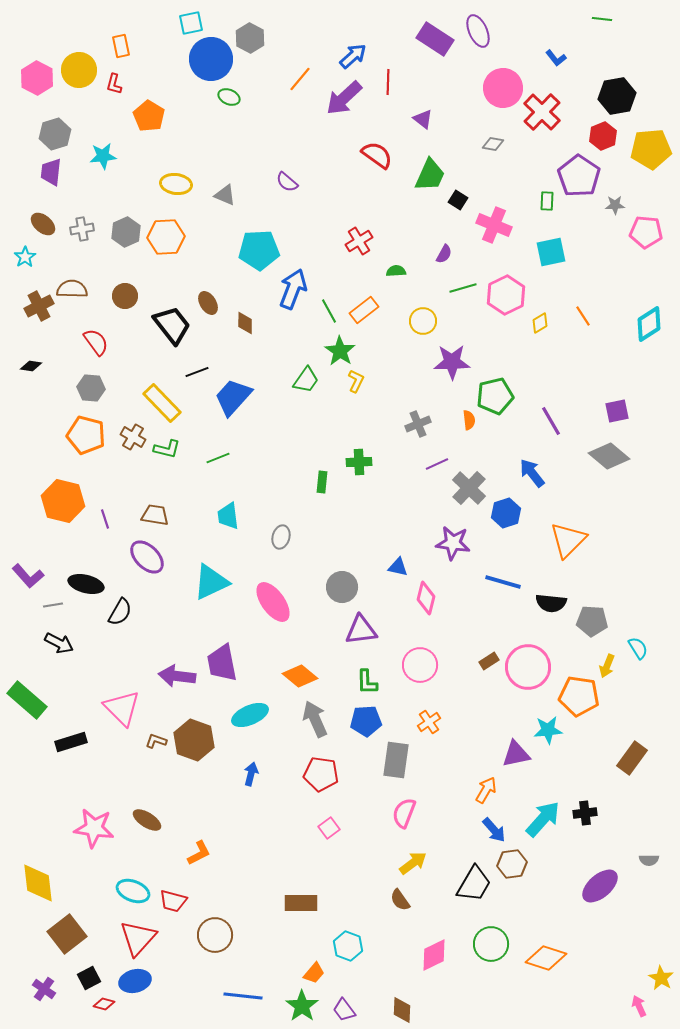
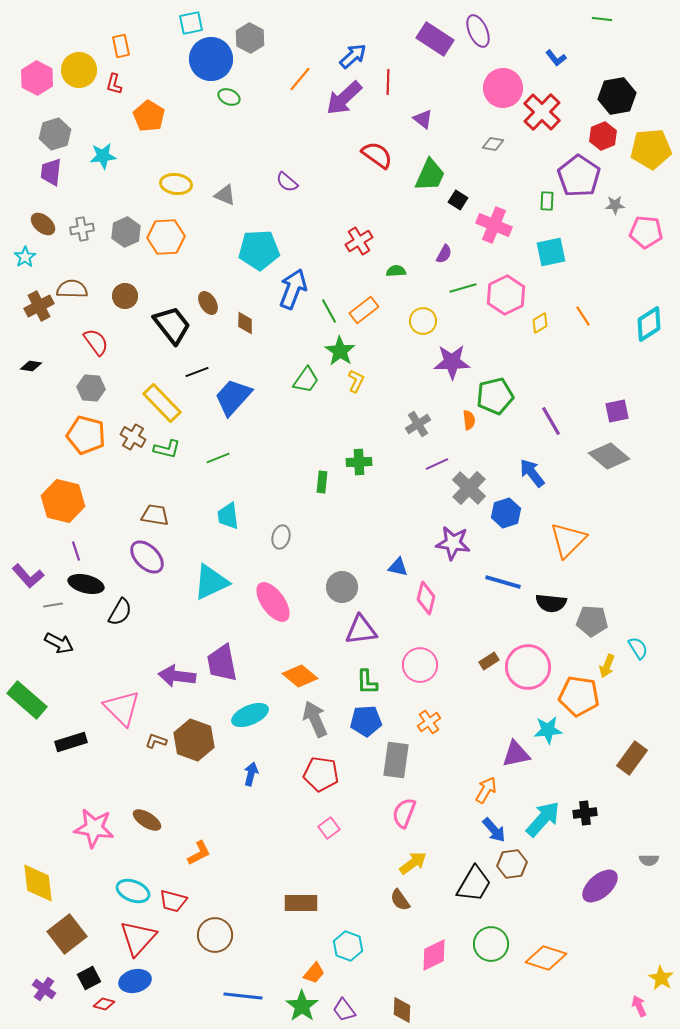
gray cross at (418, 424): rotated 10 degrees counterclockwise
purple line at (105, 519): moved 29 px left, 32 px down
